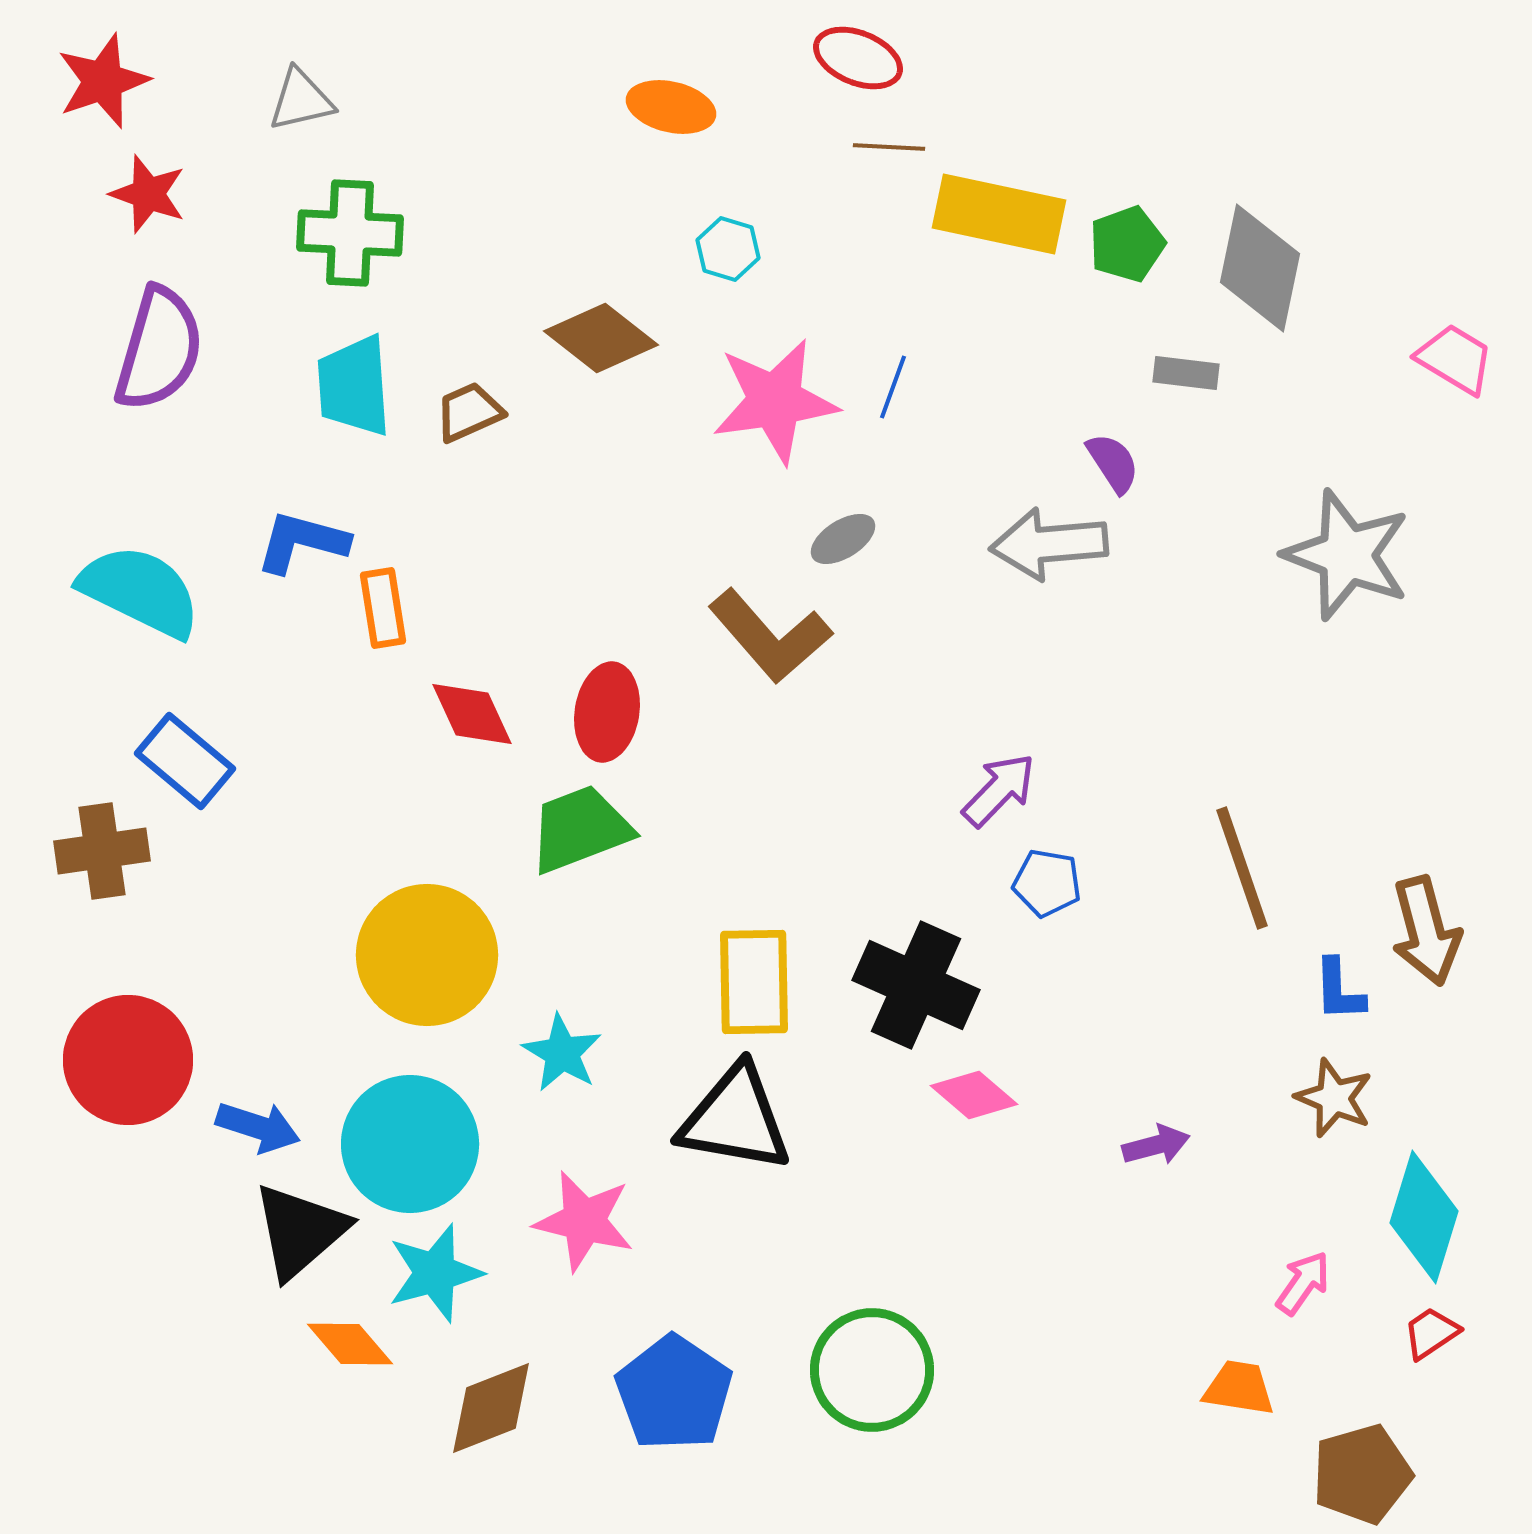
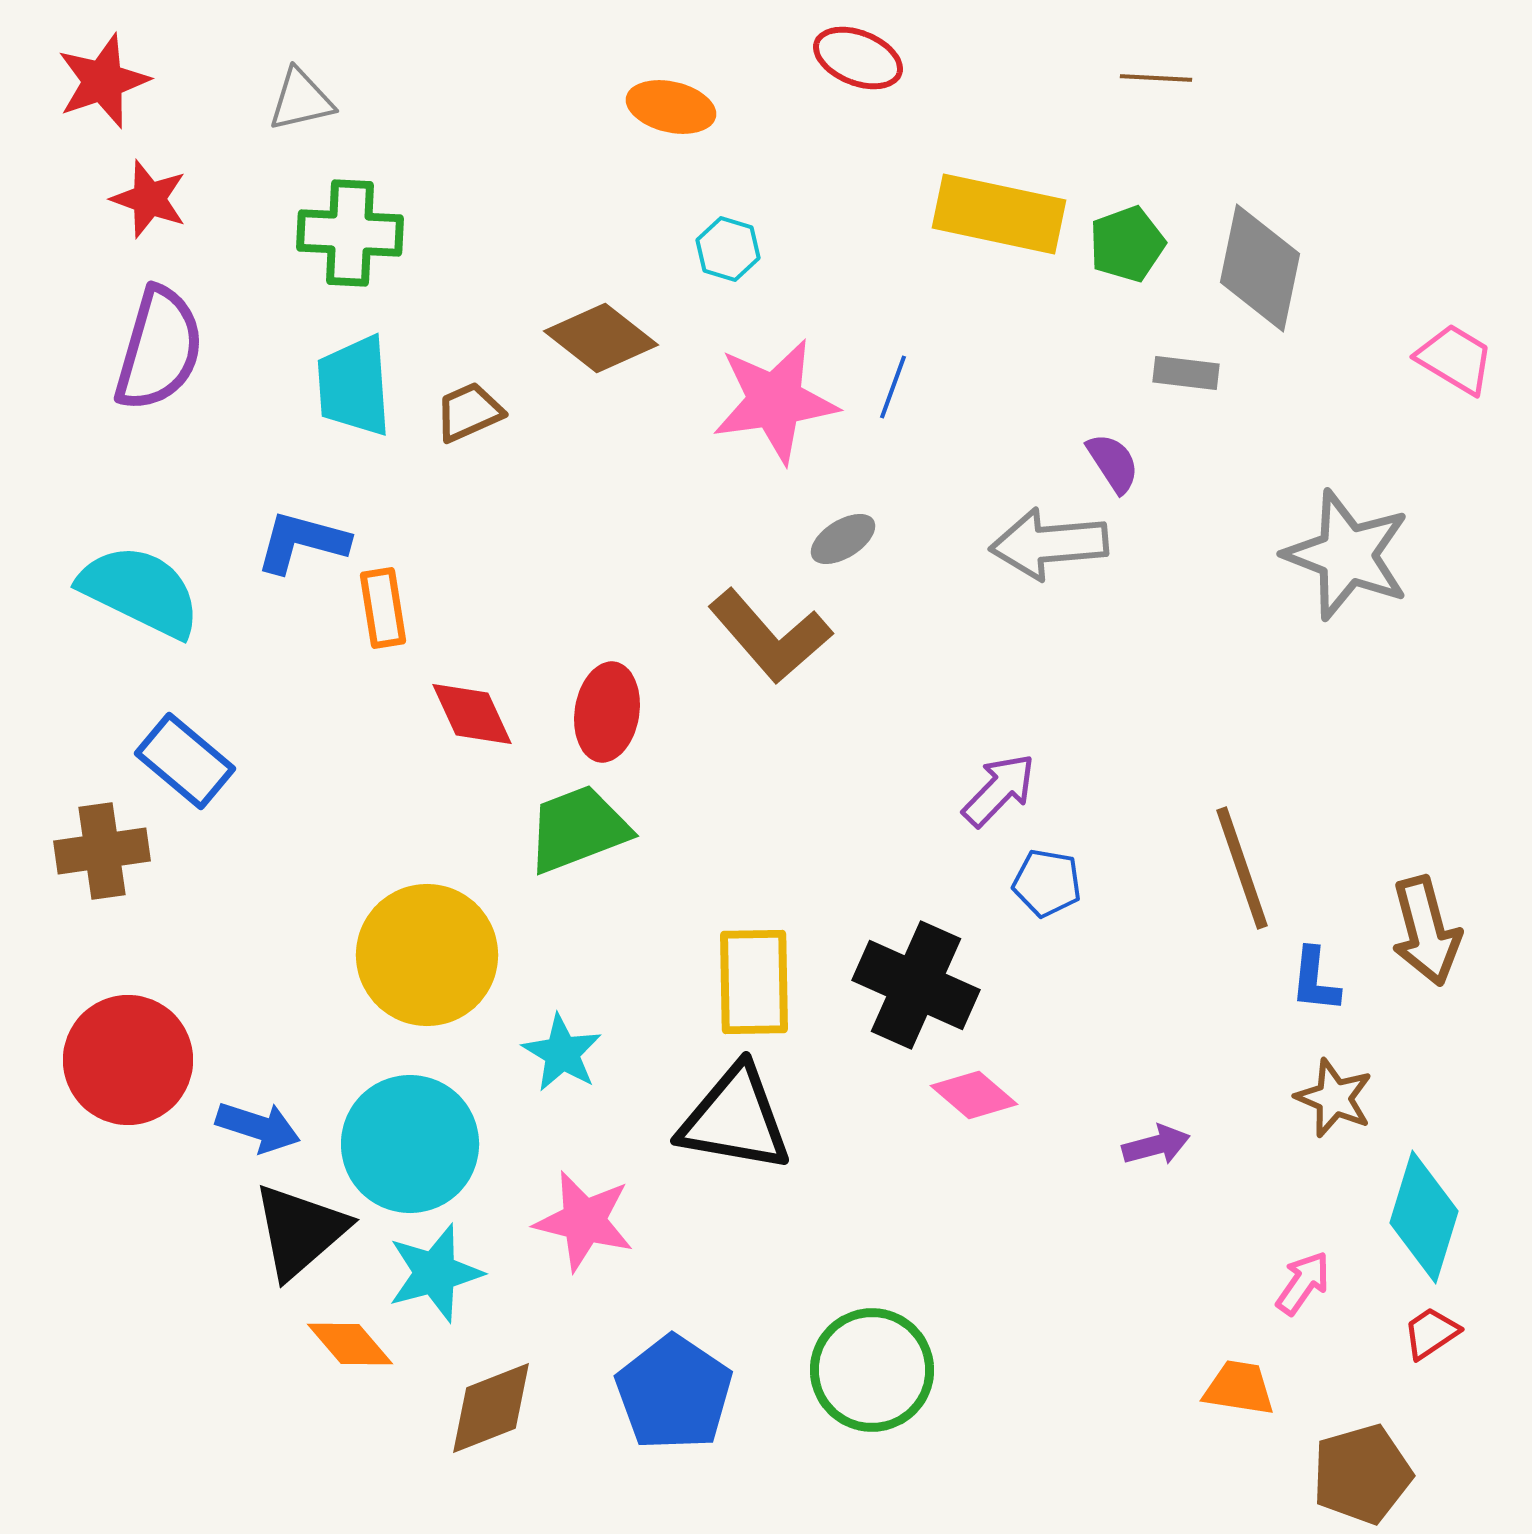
brown line at (889, 147): moved 267 px right, 69 px up
red star at (148, 194): moved 1 px right, 5 px down
green trapezoid at (580, 829): moved 2 px left
blue L-shape at (1339, 990): moved 24 px left, 10 px up; rotated 8 degrees clockwise
